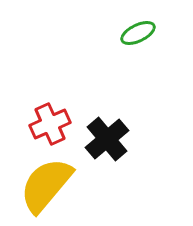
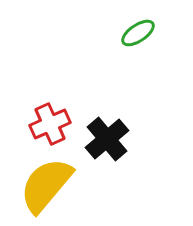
green ellipse: rotated 8 degrees counterclockwise
